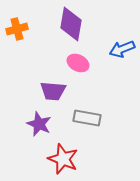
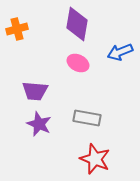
purple diamond: moved 6 px right
blue arrow: moved 2 px left, 3 px down
purple trapezoid: moved 18 px left
red star: moved 32 px right
